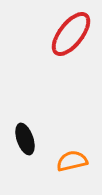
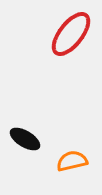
black ellipse: rotated 40 degrees counterclockwise
